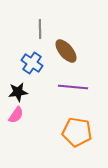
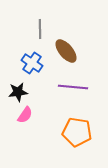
pink semicircle: moved 9 px right
